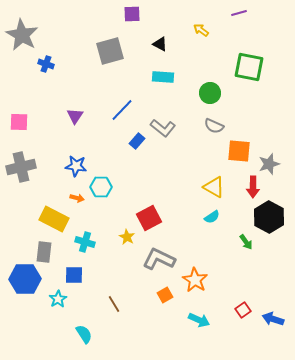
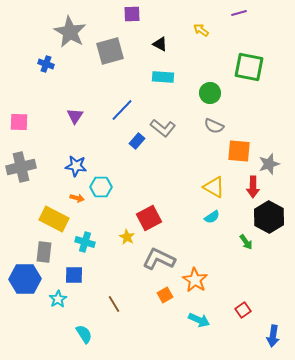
gray star at (22, 35): moved 48 px right, 3 px up
blue arrow at (273, 319): moved 17 px down; rotated 100 degrees counterclockwise
